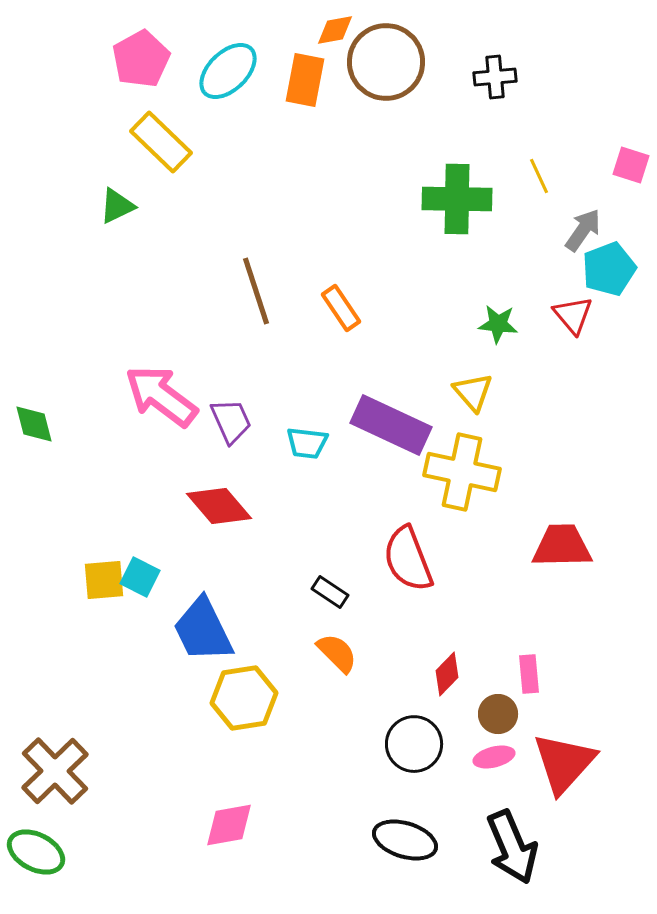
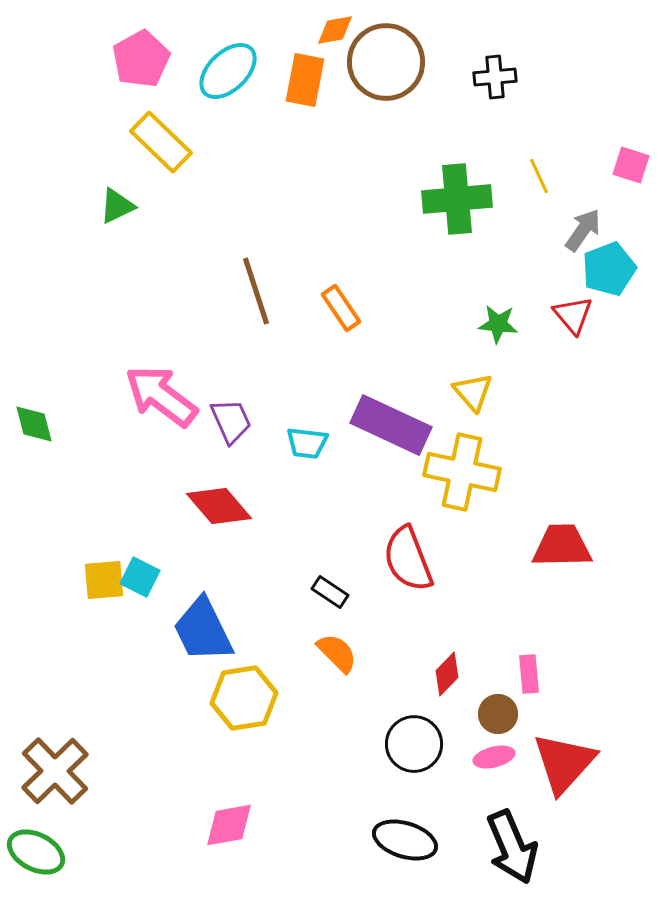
green cross at (457, 199): rotated 6 degrees counterclockwise
